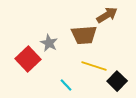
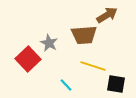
yellow line: moved 1 px left
black square: moved 1 px left, 3 px down; rotated 36 degrees counterclockwise
